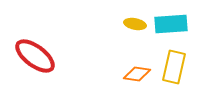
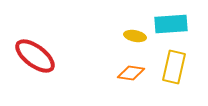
yellow ellipse: moved 12 px down
orange diamond: moved 6 px left, 1 px up
